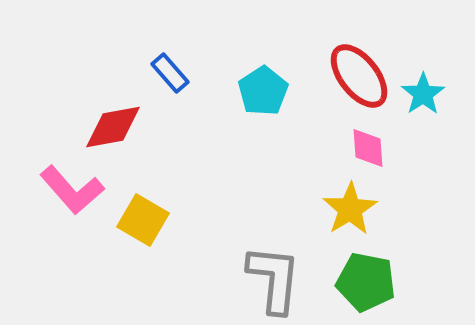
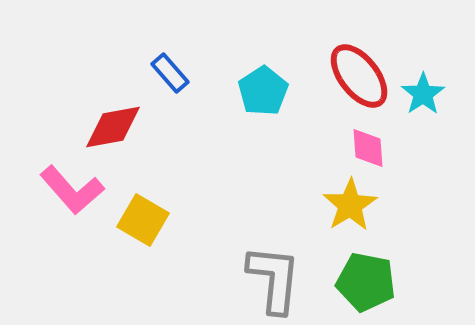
yellow star: moved 4 px up
